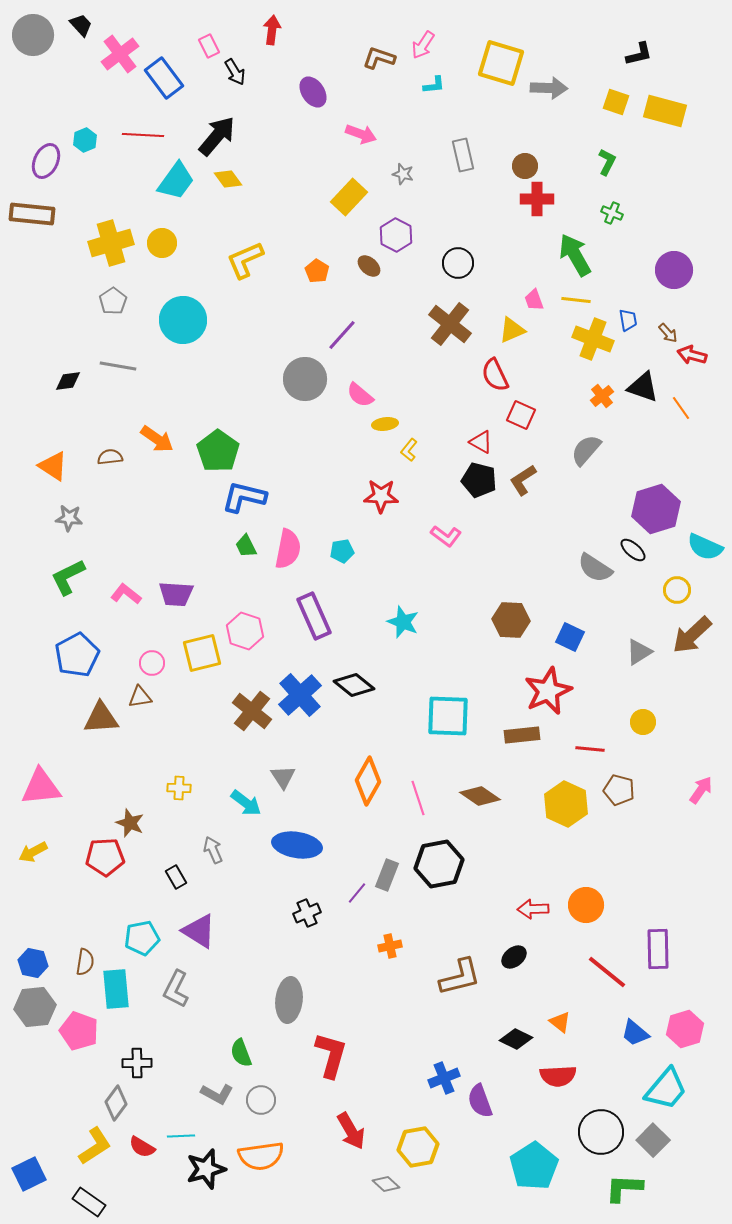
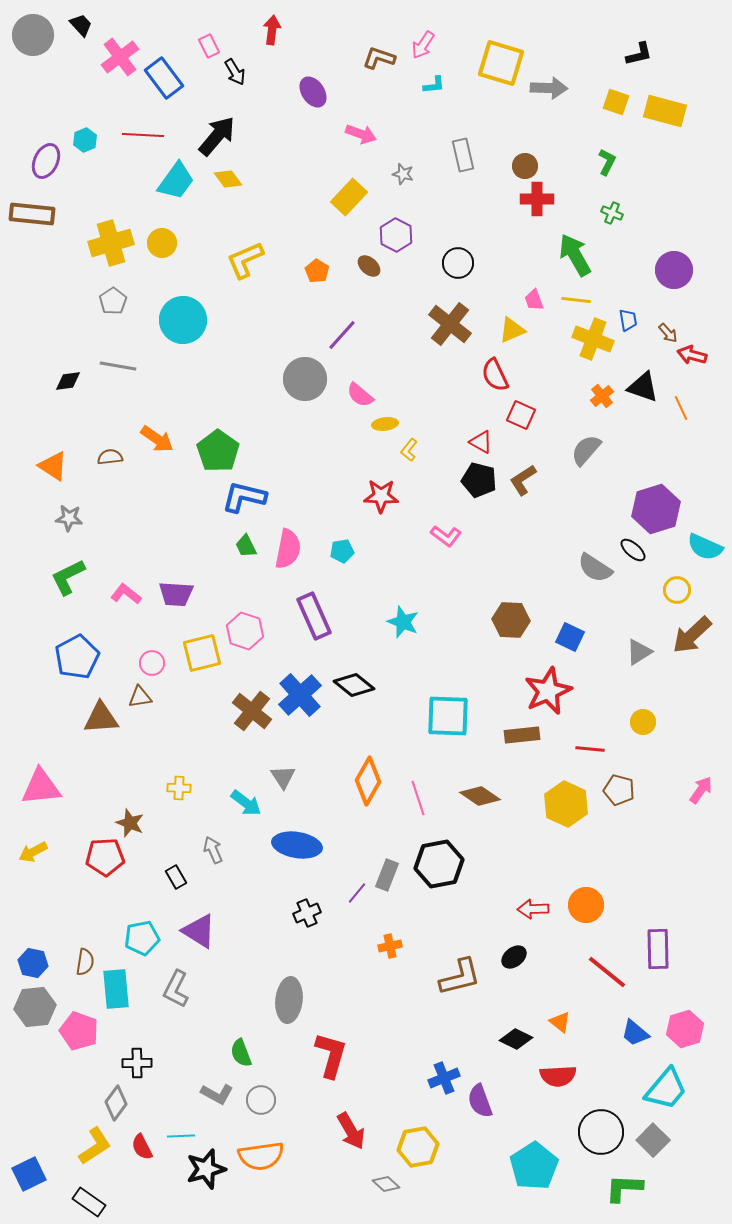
pink cross at (120, 54): moved 3 px down
orange line at (681, 408): rotated 10 degrees clockwise
blue pentagon at (77, 655): moved 2 px down
red semicircle at (142, 1147): rotated 32 degrees clockwise
